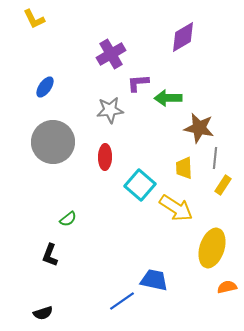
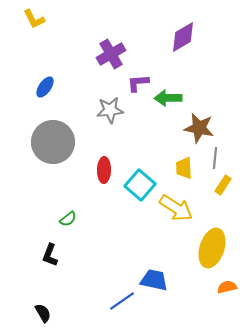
red ellipse: moved 1 px left, 13 px down
black semicircle: rotated 102 degrees counterclockwise
